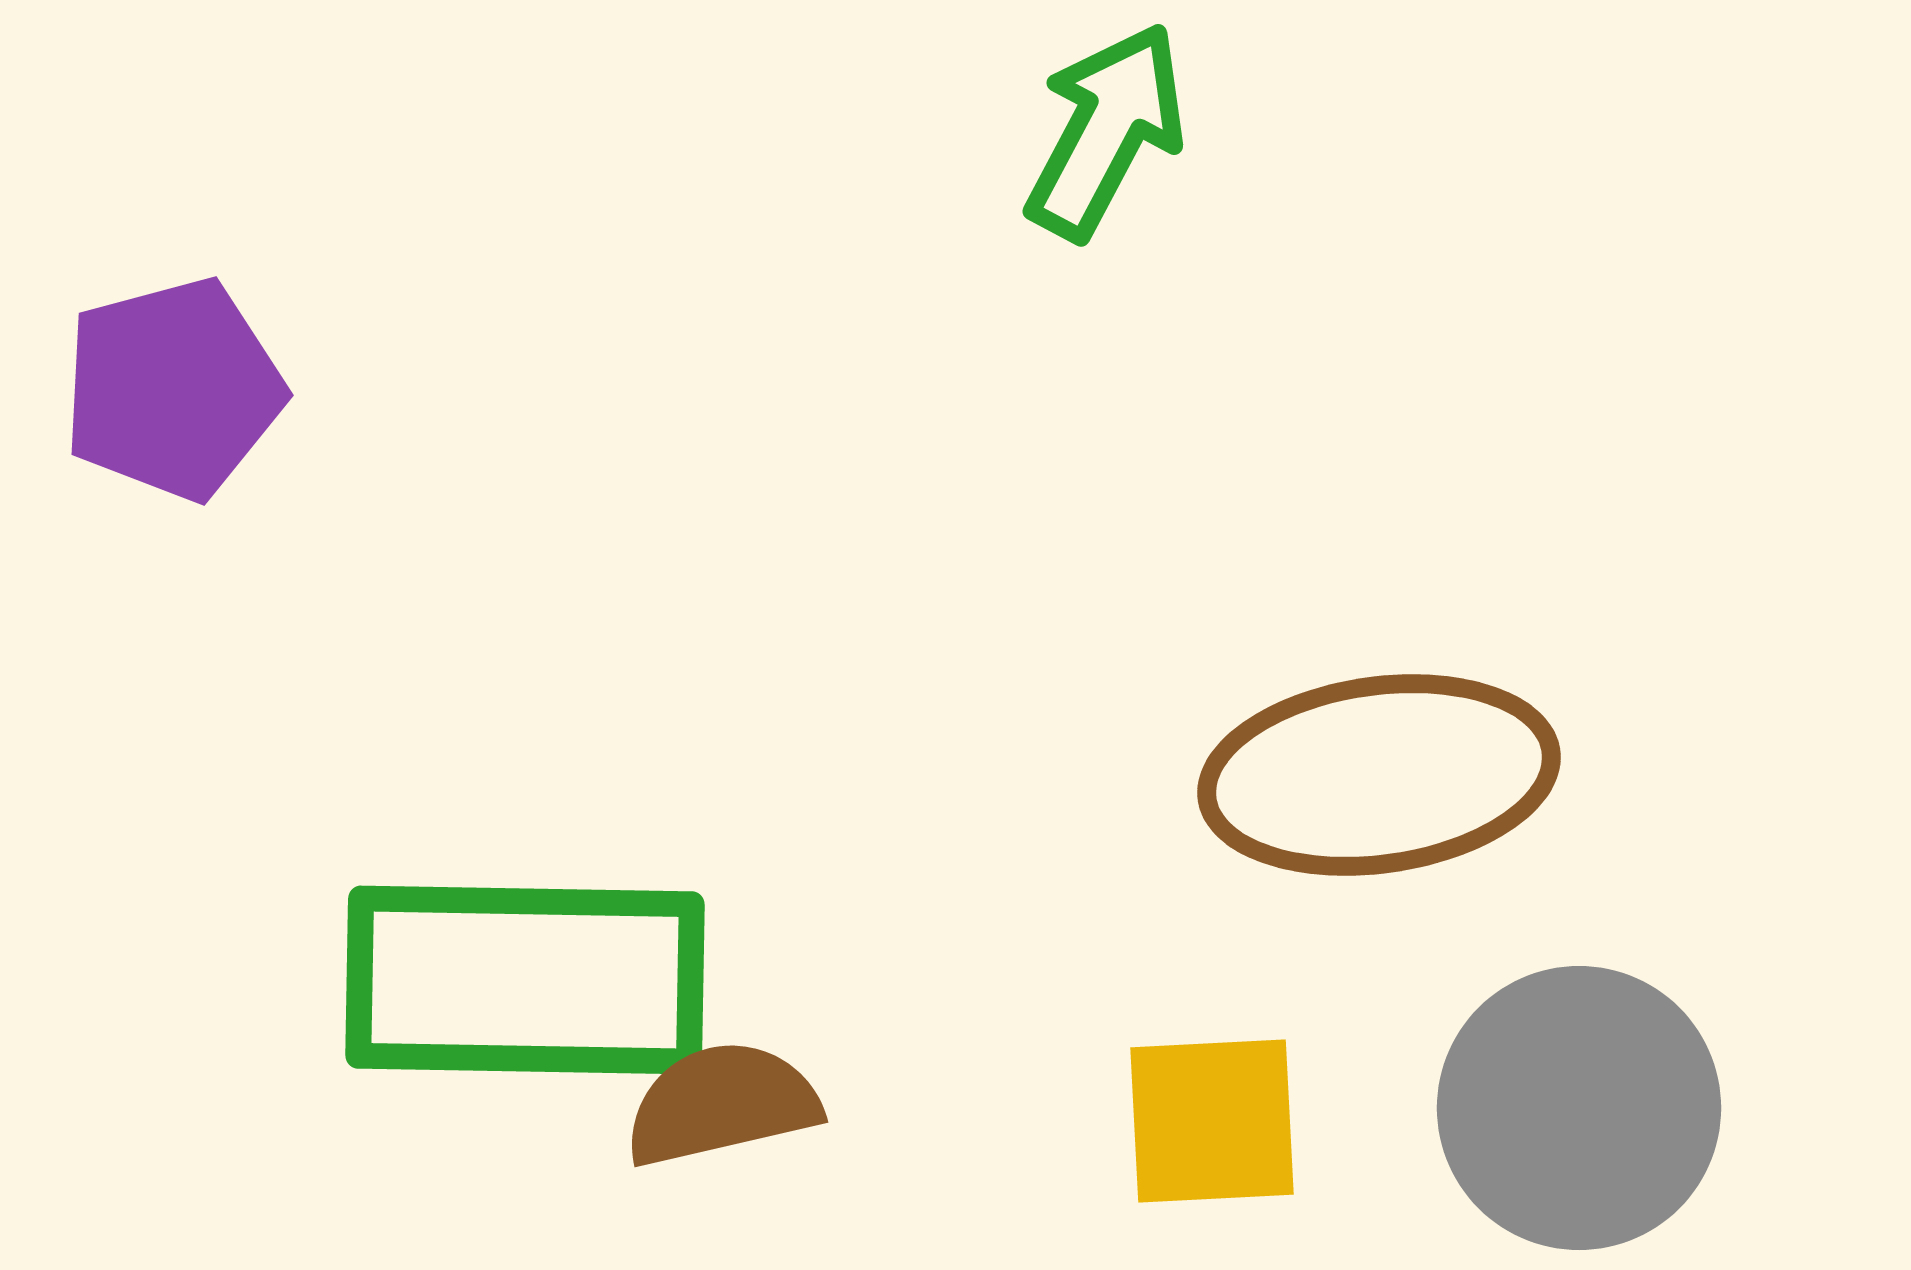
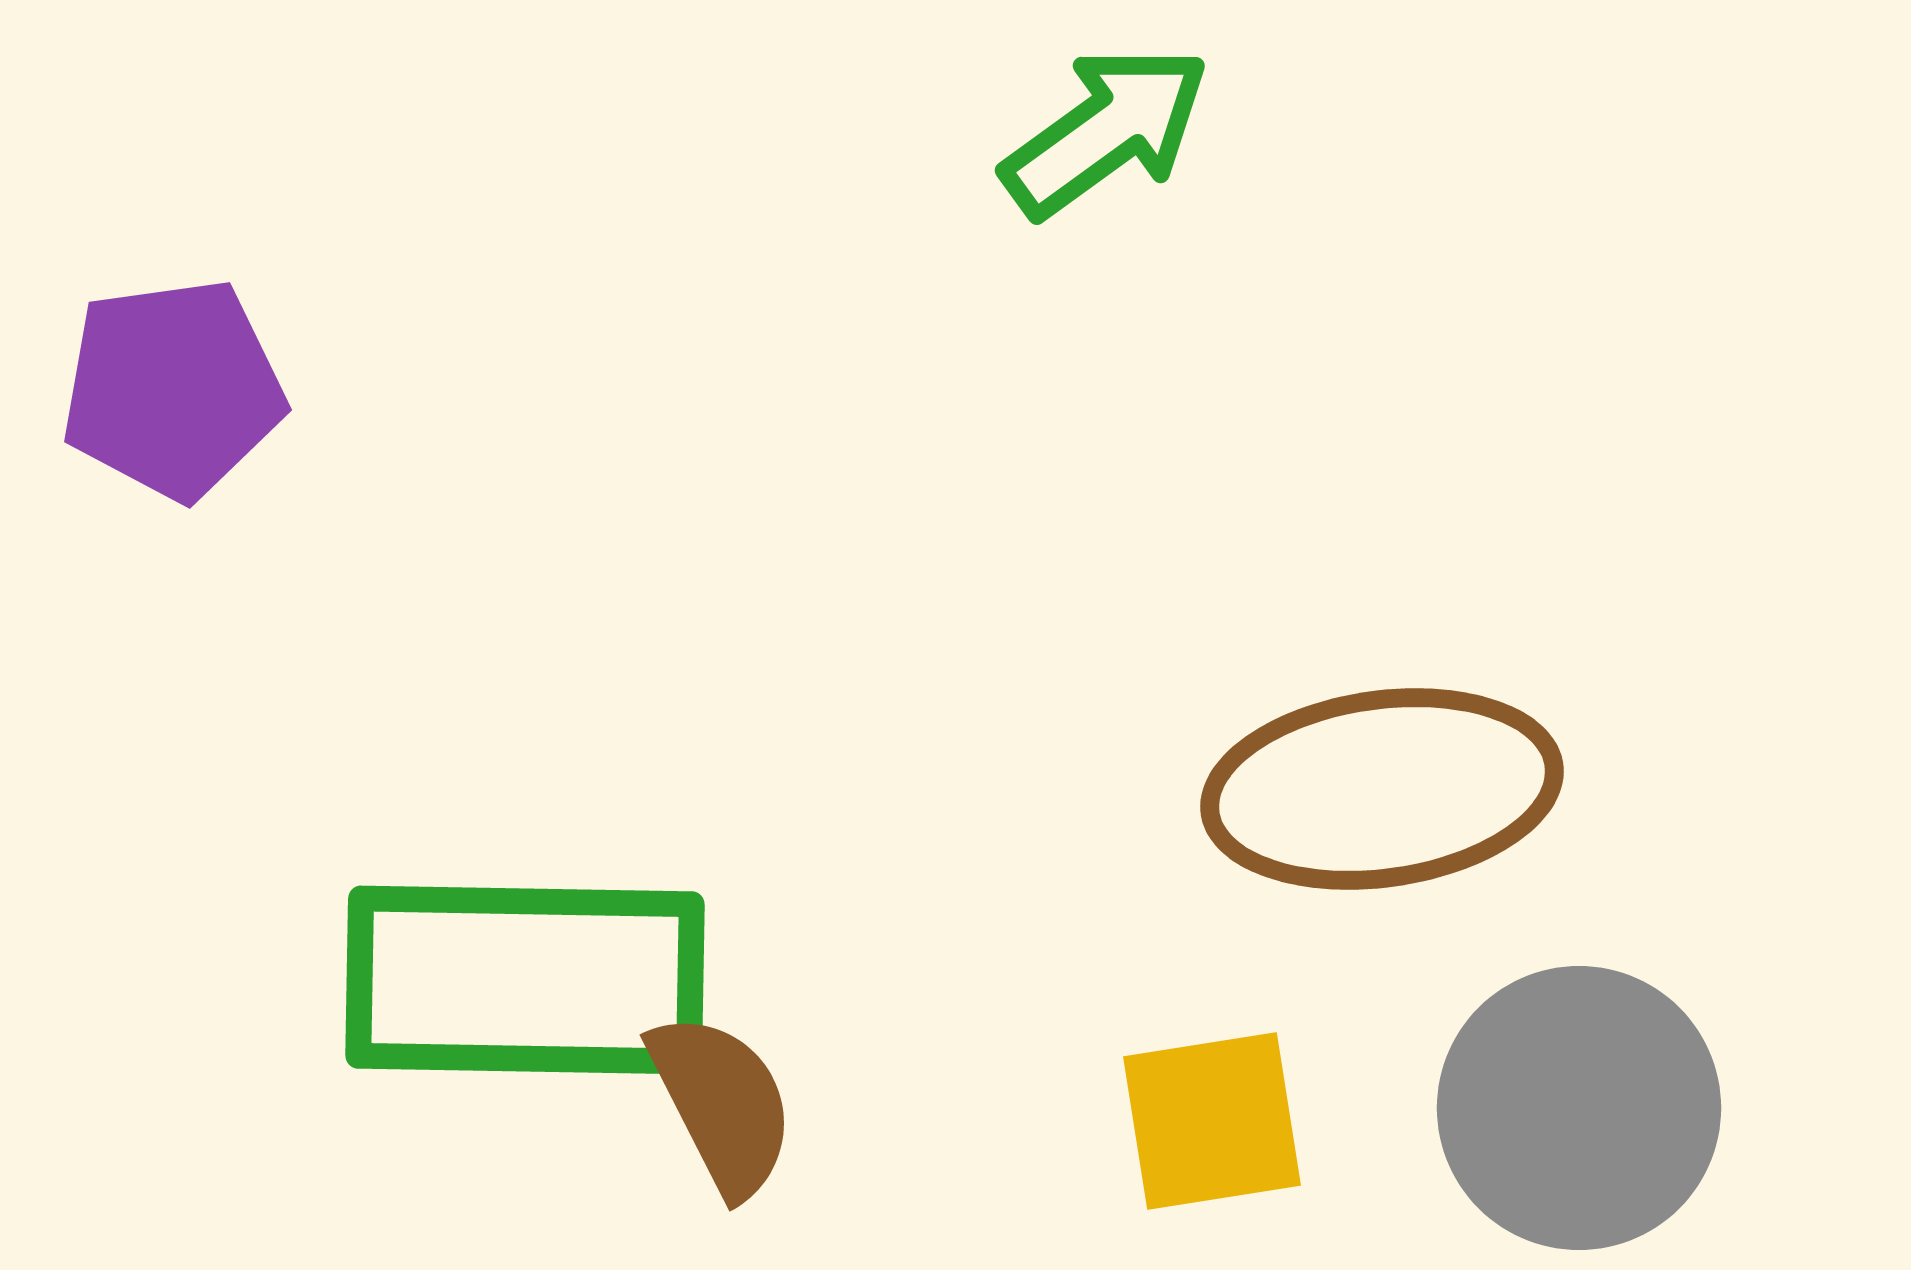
green arrow: rotated 26 degrees clockwise
purple pentagon: rotated 7 degrees clockwise
brown ellipse: moved 3 px right, 14 px down
brown semicircle: rotated 76 degrees clockwise
yellow square: rotated 6 degrees counterclockwise
